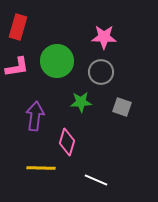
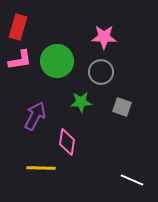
pink L-shape: moved 3 px right, 7 px up
purple arrow: rotated 20 degrees clockwise
pink diamond: rotated 8 degrees counterclockwise
white line: moved 36 px right
